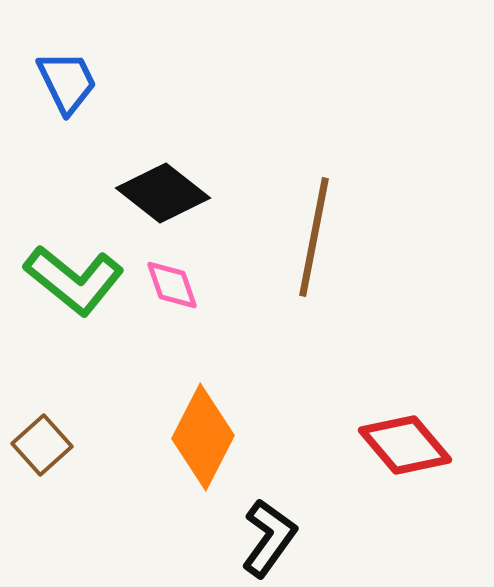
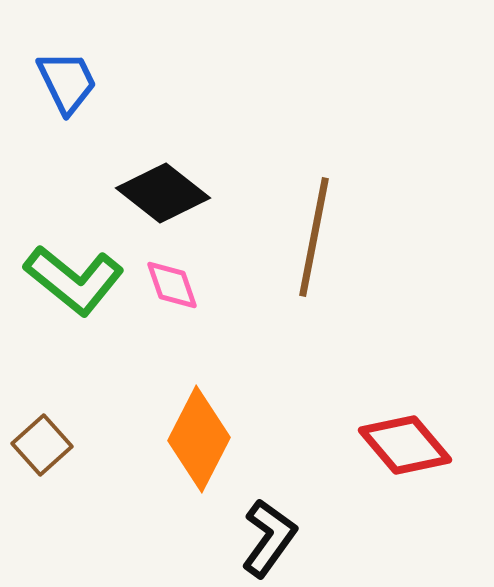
orange diamond: moved 4 px left, 2 px down
